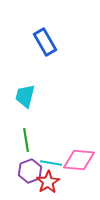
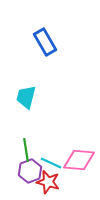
cyan trapezoid: moved 1 px right, 1 px down
green line: moved 10 px down
cyan line: rotated 15 degrees clockwise
red star: rotated 25 degrees counterclockwise
